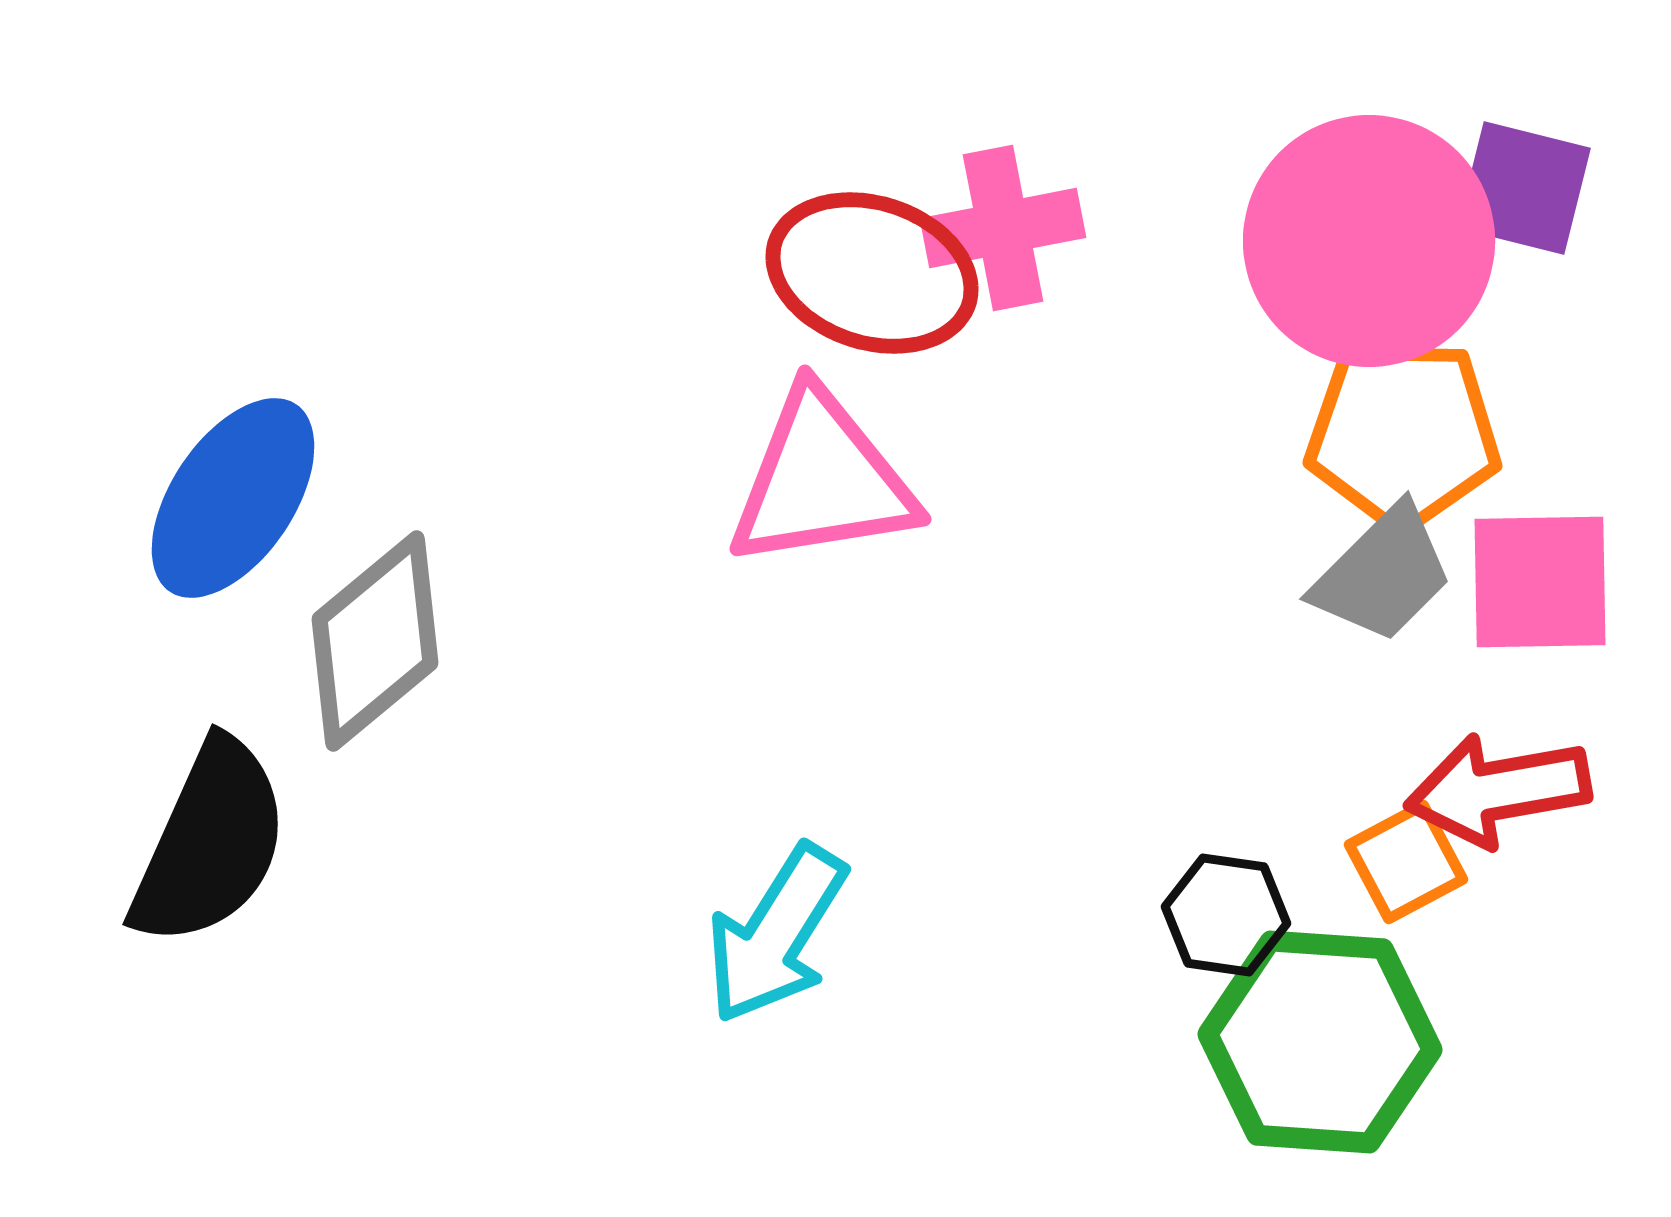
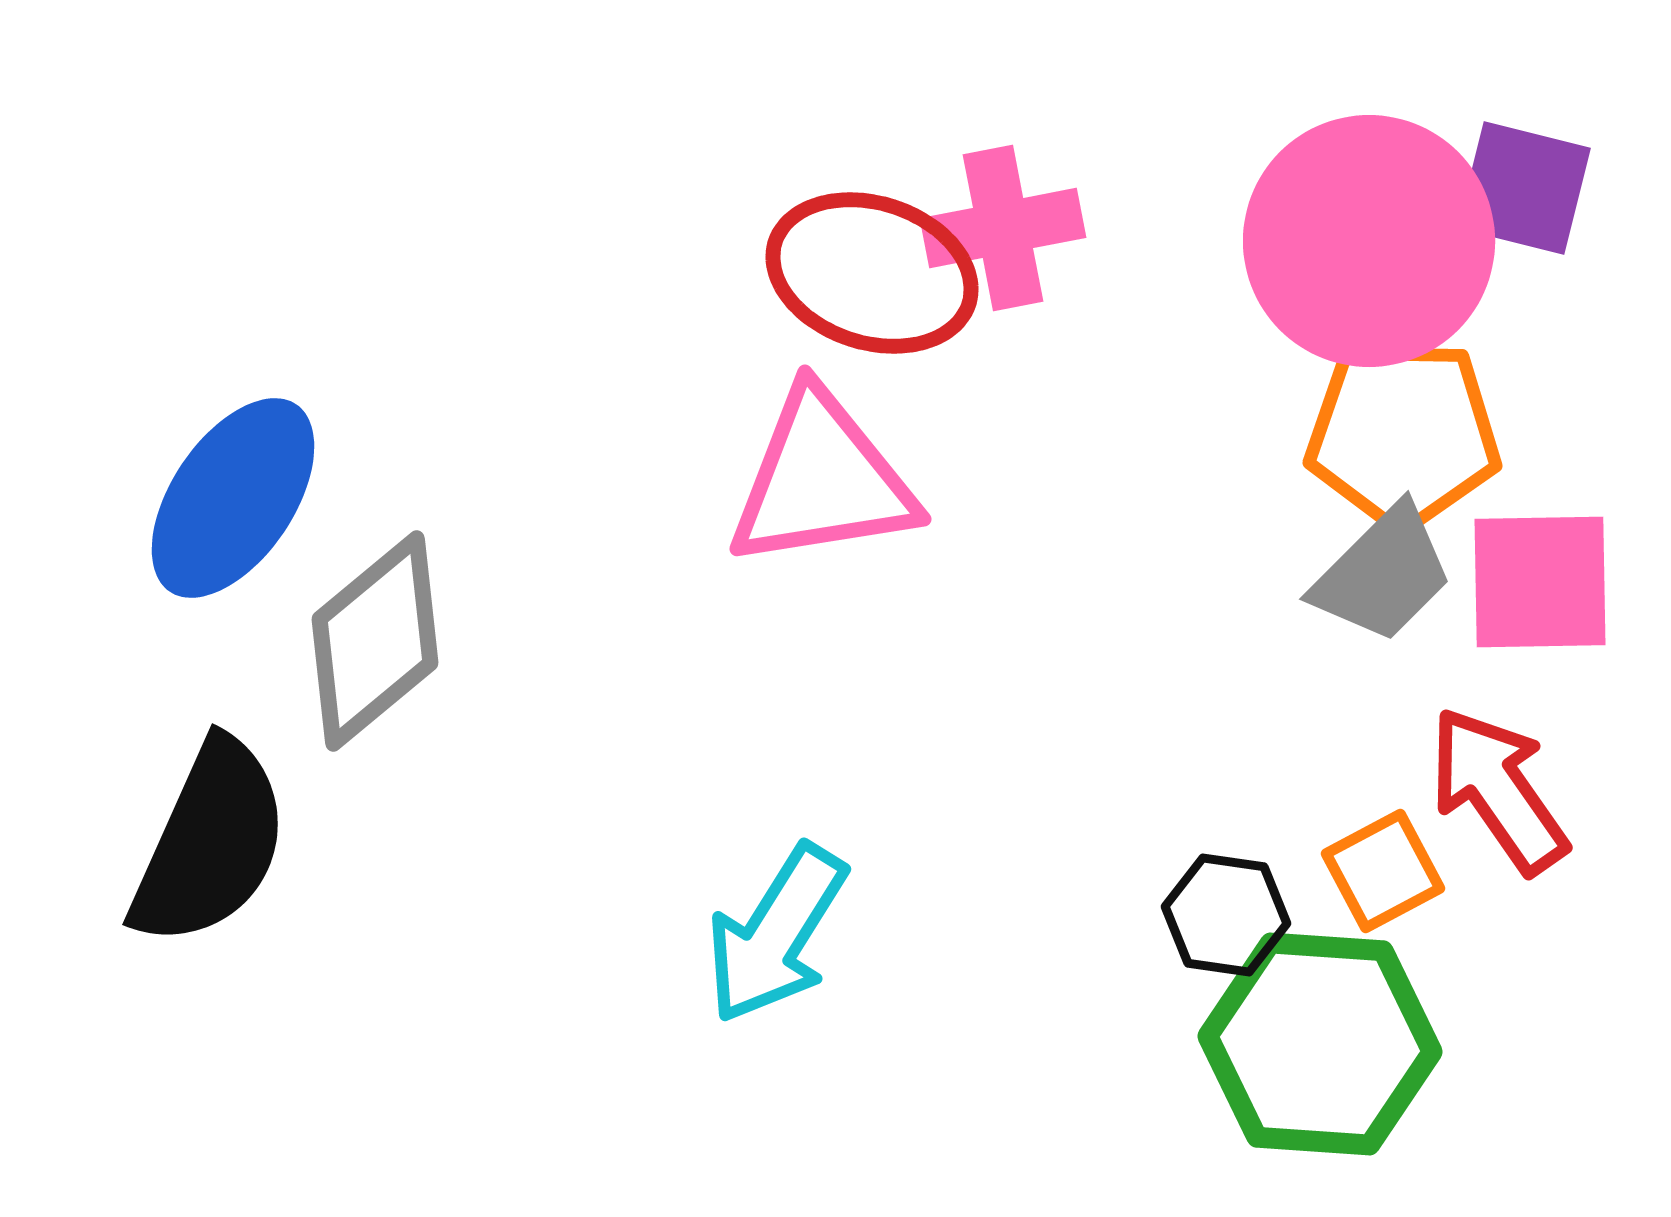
red arrow: rotated 65 degrees clockwise
orange square: moved 23 px left, 9 px down
green hexagon: moved 2 px down
